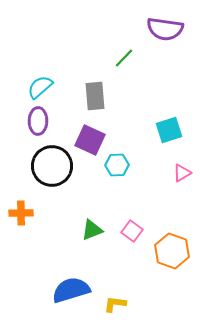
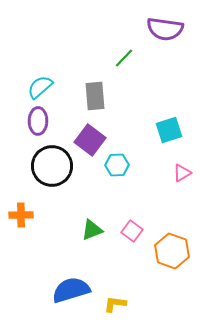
purple square: rotated 12 degrees clockwise
orange cross: moved 2 px down
